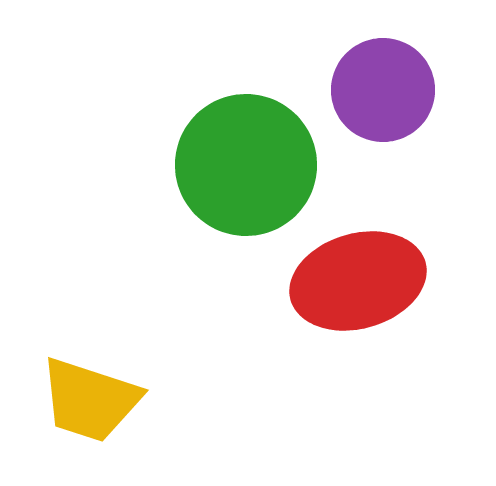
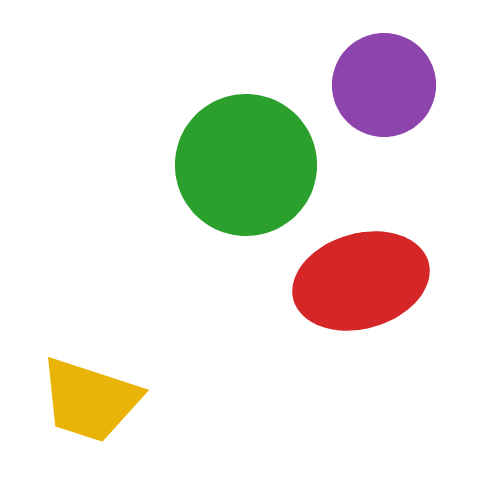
purple circle: moved 1 px right, 5 px up
red ellipse: moved 3 px right
